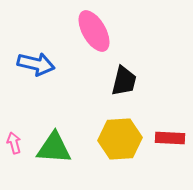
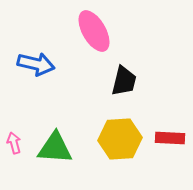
green triangle: moved 1 px right
